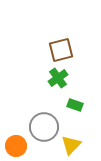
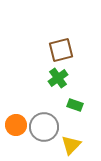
orange circle: moved 21 px up
